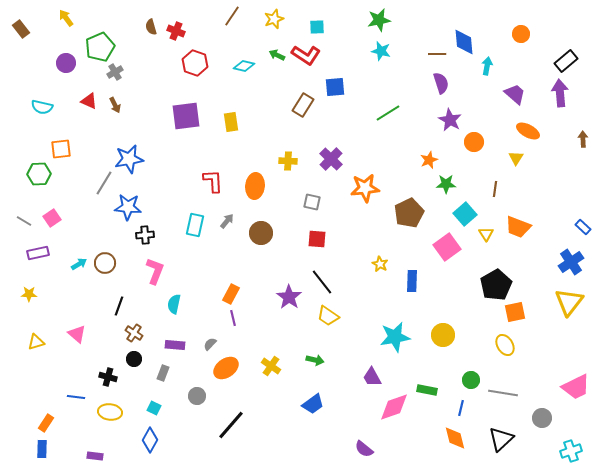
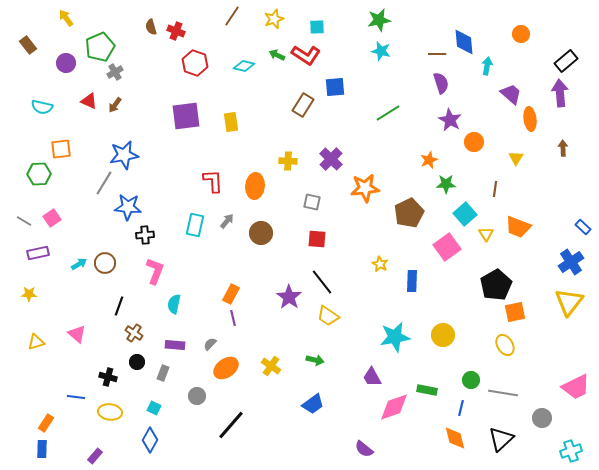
brown rectangle at (21, 29): moved 7 px right, 16 px down
purple trapezoid at (515, 94): moved 4 px left
brown arrow at (115, 105): rotated 63 degrees clockwise
orange ellipse at (528, 131): moved 2 px right, 12 px up; rotated 55 degrees clockwise
brown arrow at (583, 139): moved 20 px left, 9 px down
blue star at (129, 159): moved 5 px left, 4 px up
black circle at (134, 359): moved 3 px right, 3 px down
purple rectangle at (95, 456): rotated 56 degrees counterclockwise
